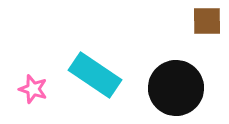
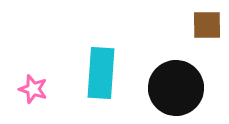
brown square: moved 4 px down
cyan rectangle: moved 6 px right, 2 px up; rotated 60 degrees clockwise
